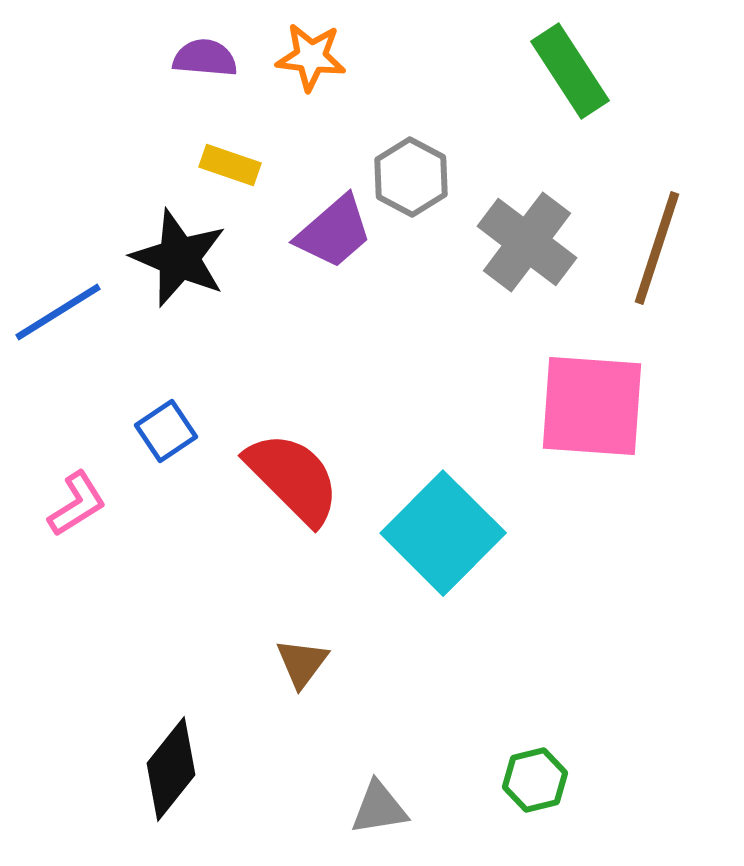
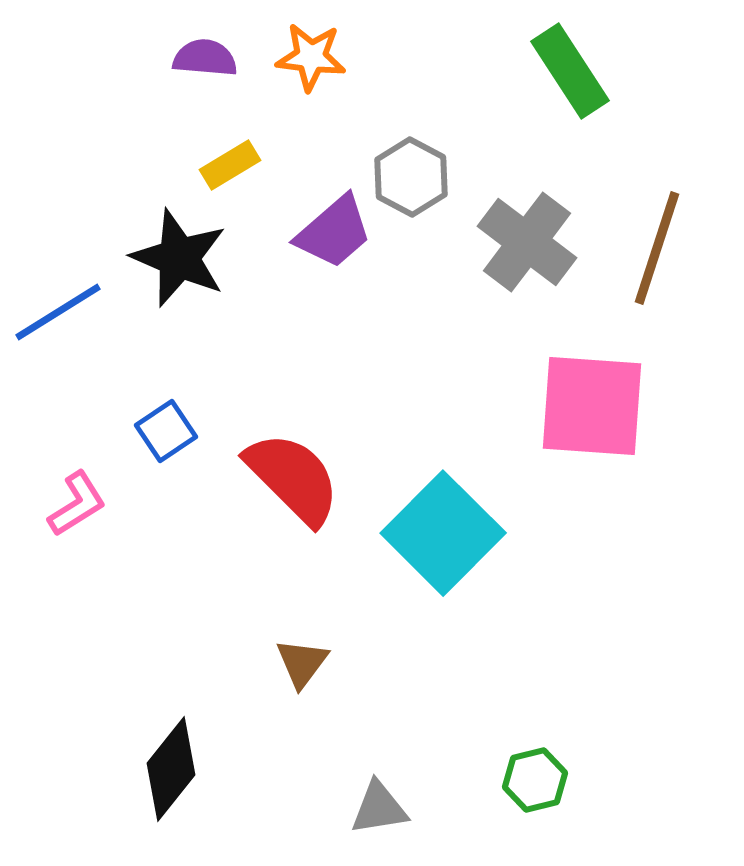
yellow rectangle: rotated 50 degrees counterclockwise
